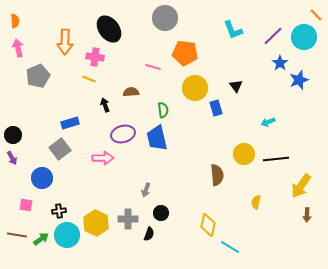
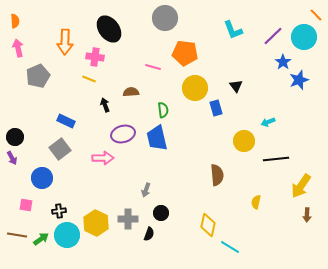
blue star at (280, 63): moved 3 px right, 1 px up
blue rectangle at (70, 123): moved 4 px left, 2 px up; rotated 42 degrees clockwise
black circle at (13, 135): moved 2 px right, 2 px down
yellow circle at (244, 154): moved 13 px up
